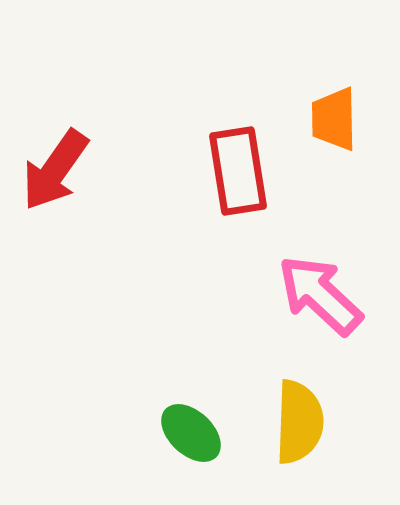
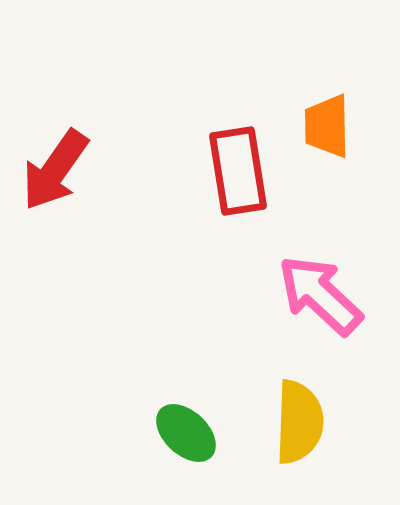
orange trapezoid: moved 7 px left, 7 px down
green ellipse: moved 5 px left
